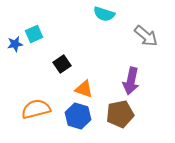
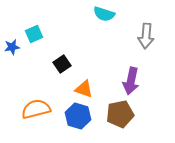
gray arrow: rotated 55 degrees clockwise
blue star: moved 3 px left, 3 px down
